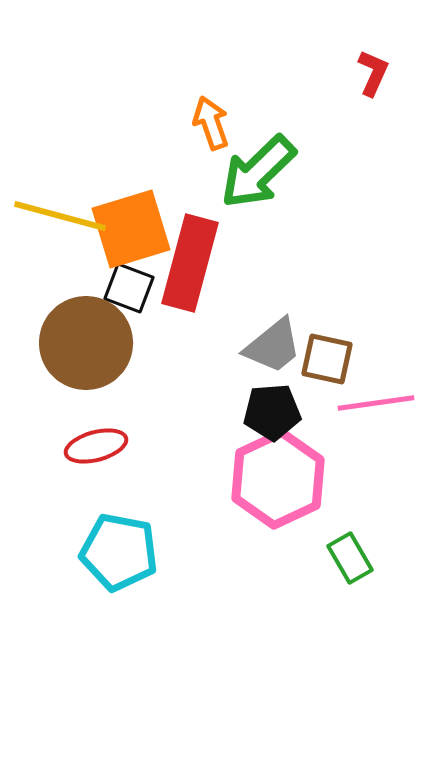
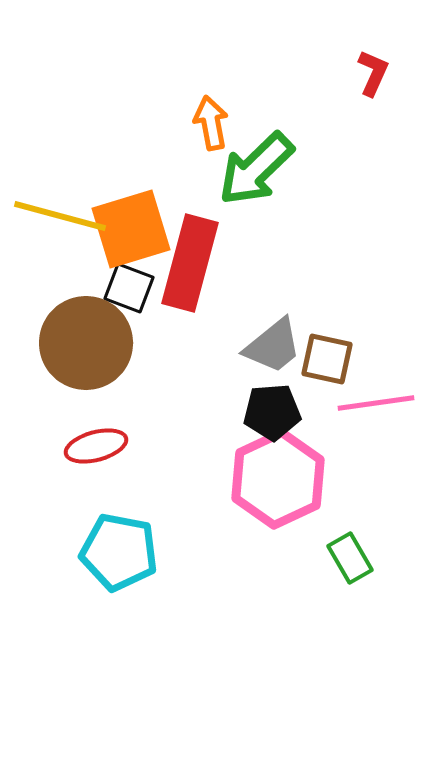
orange arrow: rotated 8 degrees clockwise
green arrow: moved 2 px left, 3 px up
